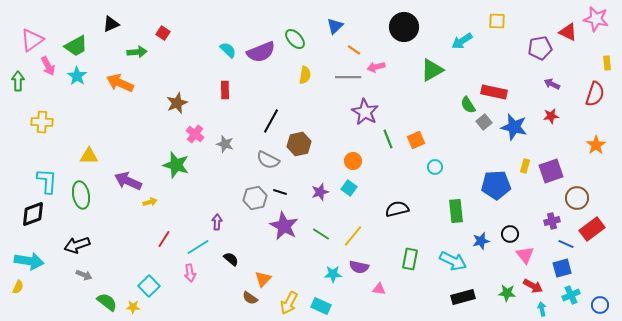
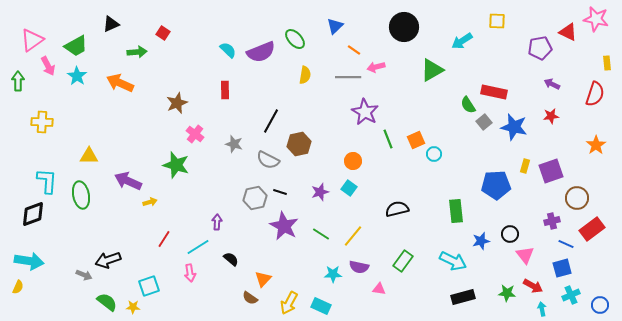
gray star at (225, 144): moved 9 px right
cyan circle at (435, 167): moved 1 px left, 13 px up
black arrow at (77, 245): moved 31 px right, 15 px down
green rectangle at (410, 259): moved 7 px left, 2 px down; rotated 25 degrees clockwise
cyan square at (149, 286): rotated 25 degrees clockwise
